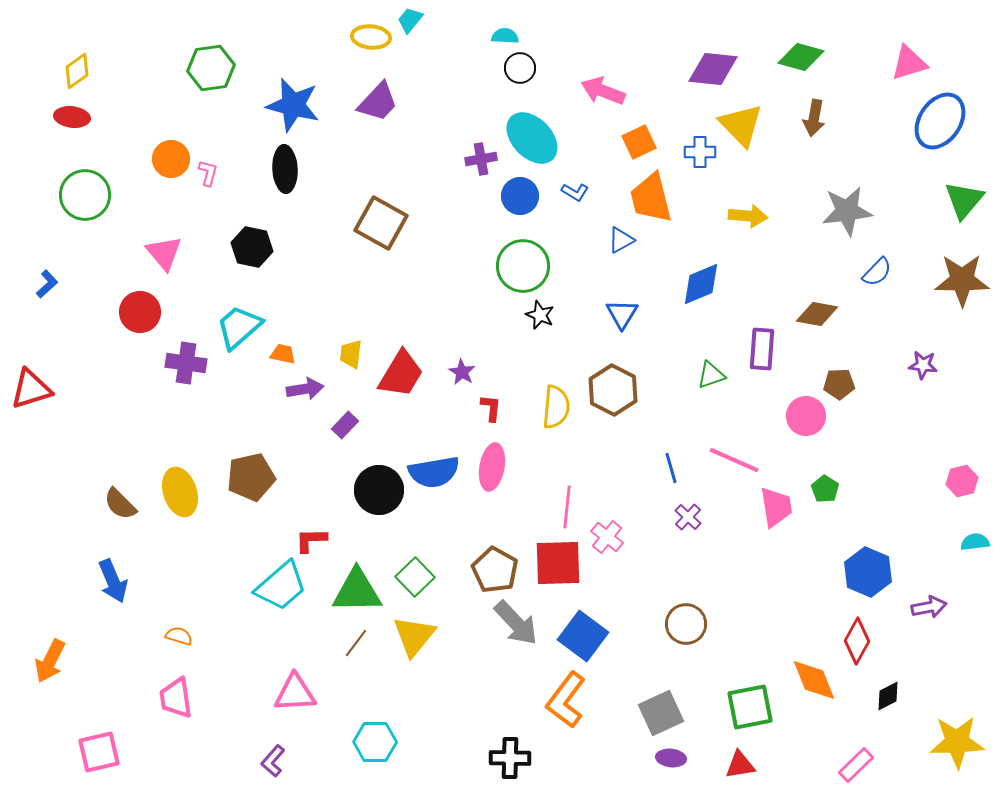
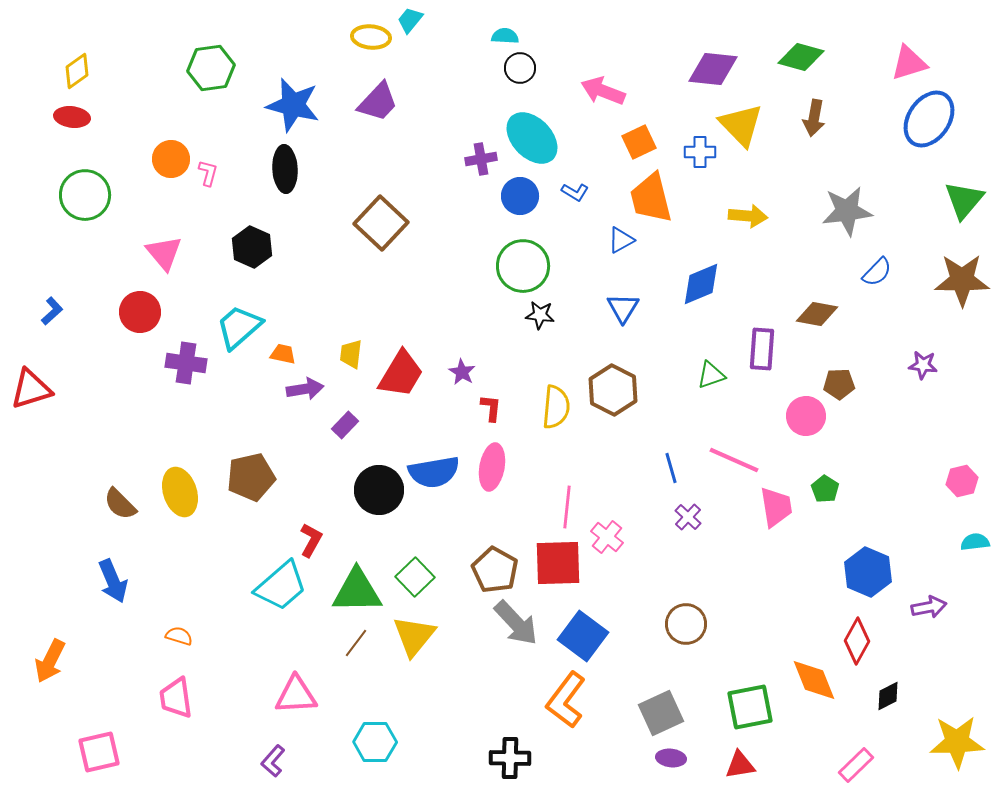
blue ellipse at (940, 121): moved 11 px left, 2 px up
brown square at (381, 223): rotated 14 degrees clockwise
black hexagon at (252, 247): rotated 12 degrees clockwise
blue L-shape at (47, 284): moved 5 px right, 27 px down
blue triangle at (622, 314): moved 1 px right, 6 px up
black star at (540, 315): rotated 16 degrees counterclockwise
red L-shape at (311, 540): rotated 120 degrees clockwise
pink triangle at (295, 693): moved 1 px right, 2 px down
